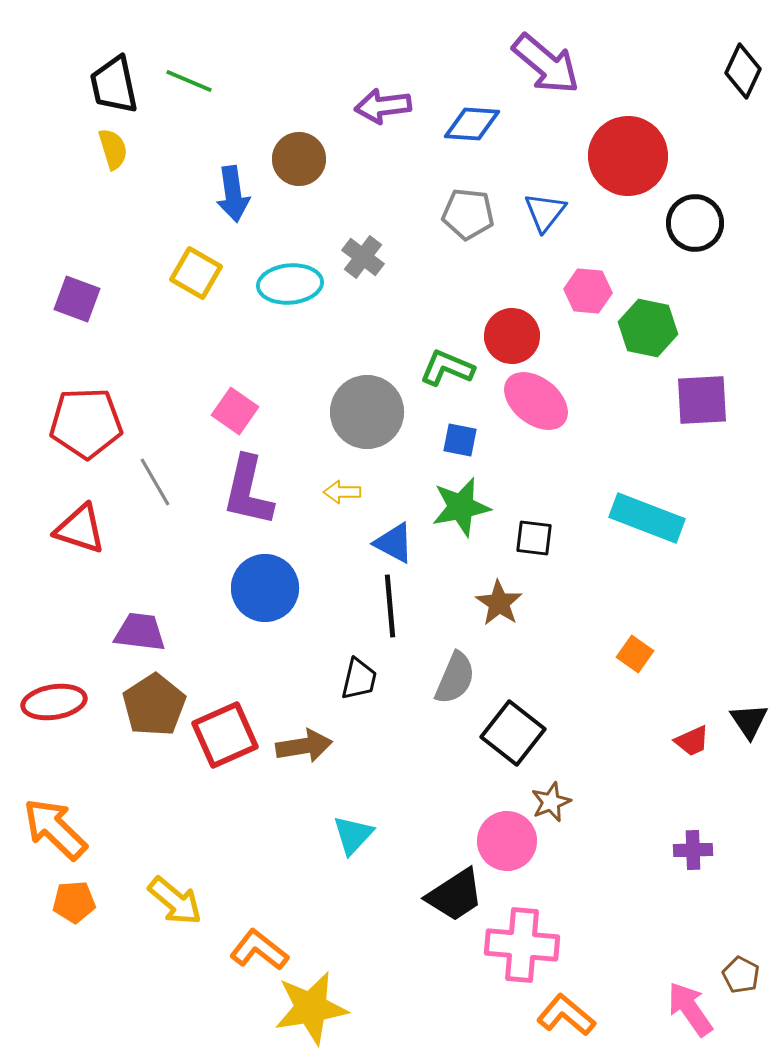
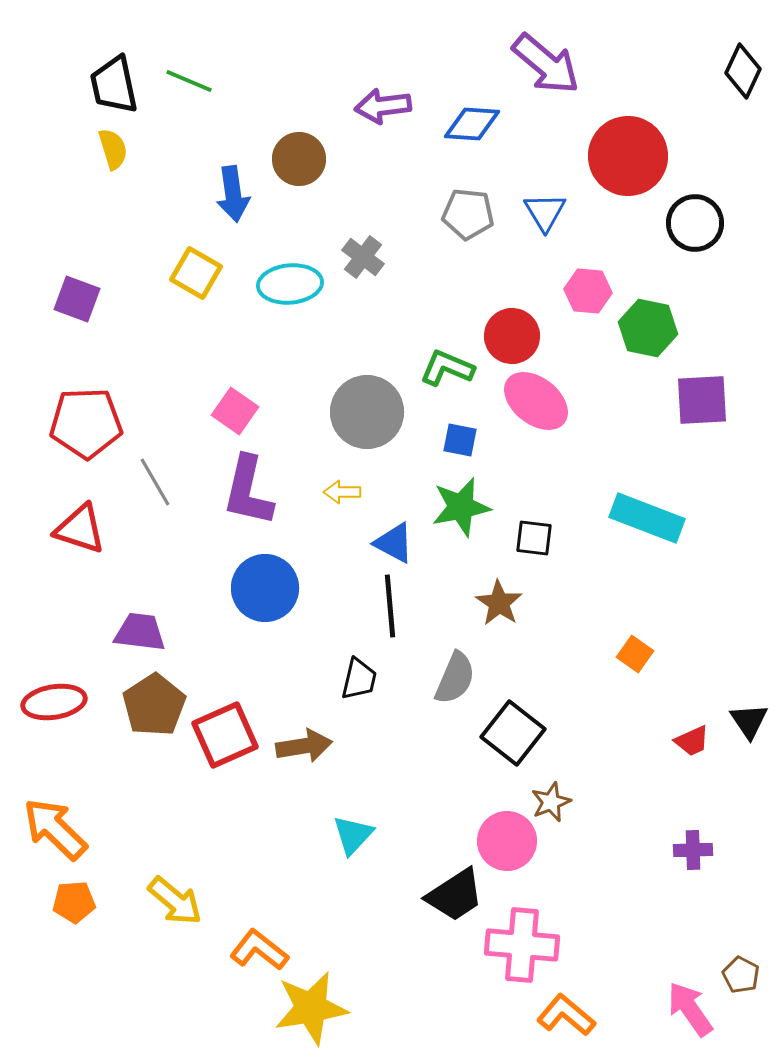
blue triangle at (545, 212): rotated 9 degrees counterclockwise
